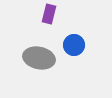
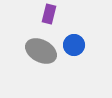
gray ellipse: moved 2 px right, 7 px up; rotated 16 degrees clockwise
